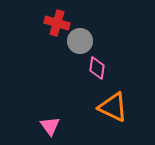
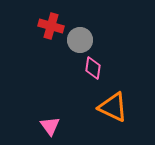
red cross: moved 6 px left, 3 px down
gray circle: moved 1 px up
pink diamond: moved 4 px left
